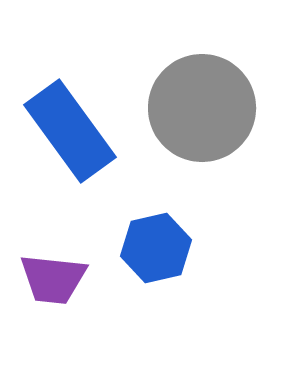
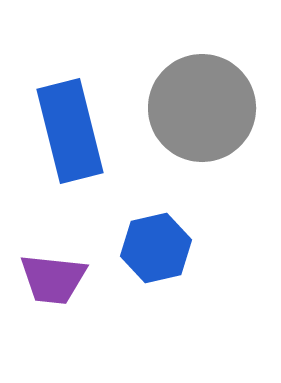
blue rectangle: rotated 22 degrees clockwise
